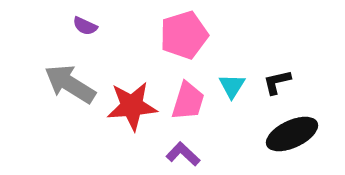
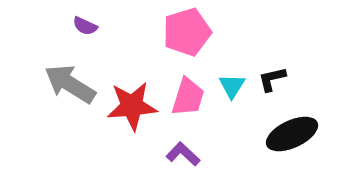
pink pentagon: moved 3 px right, 3 px up
black L-shape: moved 5 px left, 3 px up
pink trapezoid: moved 4 px up
